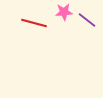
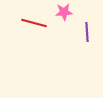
purple line: moved 12 px down; rotated 48 degrees clockwise
